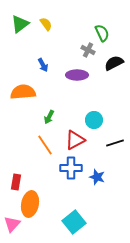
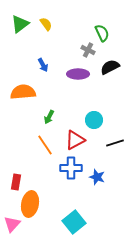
black semicircle: moved 4 px left, 4 px down
purple ellipse: moved 1 px right, 1 px up
